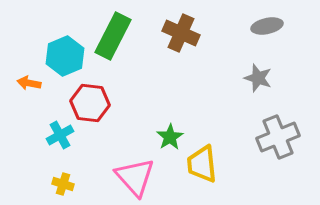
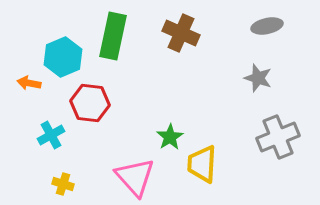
green rectangle: rotated 15 degrees counterclockwise
cyan hexagon: moved 2 px left, 1 px down
cyan cross: moved 9 px left
yellow trapezoid: rotated 9 degrees clockwise
